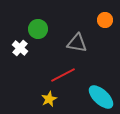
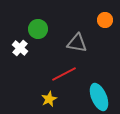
red line: moved 1 px right, 1 px up
cyan ellipse: moved 2 px left; rotated 24 degrees clockwise
